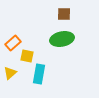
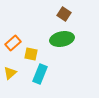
brown square: rotated 32 degrees clockwise
yellow square: moved 4 px right, 2 px up
cyan rectangle: moved 1 px right; rotated 12 degrees clockwise
